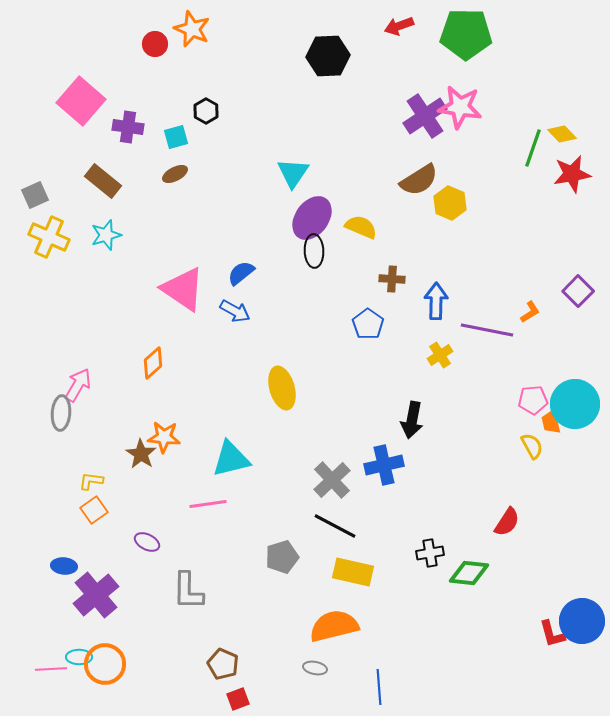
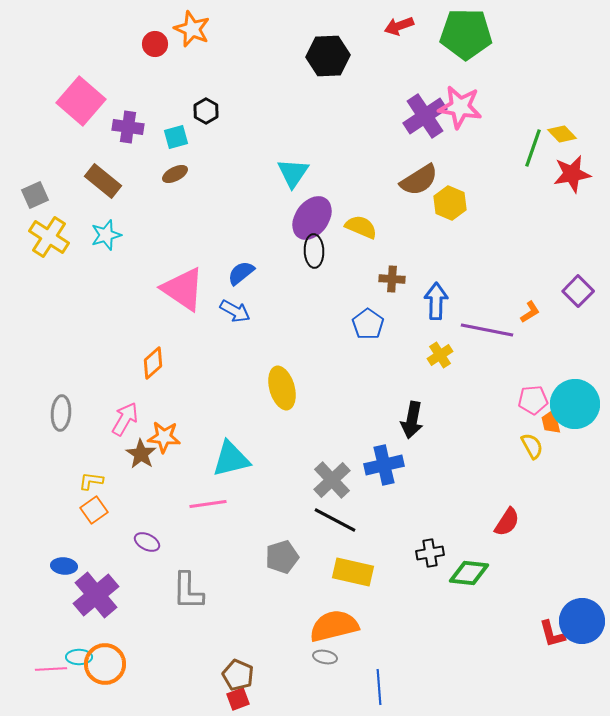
yellow cross at (49, 237): rotated 9 degrees clockwise
pink arrow at (78, 385): moved 47 px right, 34 px down
black line at (335, 526): moved 6 px up
brown pentagon at (223, 664): moved 15 px right, 11 px down
gray ellipse at (315, 668): moved 10 px right, 11 px up
